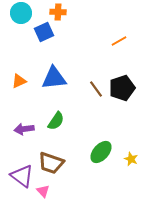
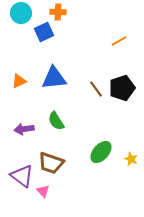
green semicircle: rotated 114 degrees clockwise
